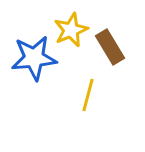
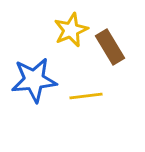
blue star: moved 22 px down
yellow line: moved 2 px left, 1 px down; rotated 68 degrees clockwise
